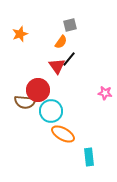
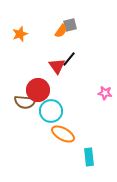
orange semicircle: moved 11 px up
